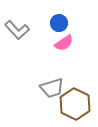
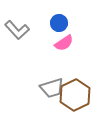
brown hexagon: moved 9 px up; rotated 8 degrees clockwise
